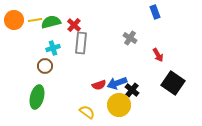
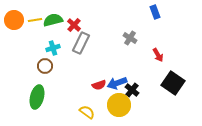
green semicircle: moved 2 px right, 2 px up
gray rectangle: rotated 20 degrees clockwise
